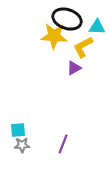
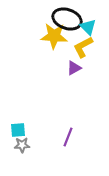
cyan triangle: moved 9 px left; rotated 42 degrees clockwise
purple line: moved 5 px right, 7 px up
